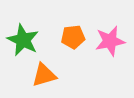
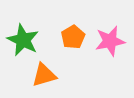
orange pentagon: rotated 25 degrees counterclockwise
